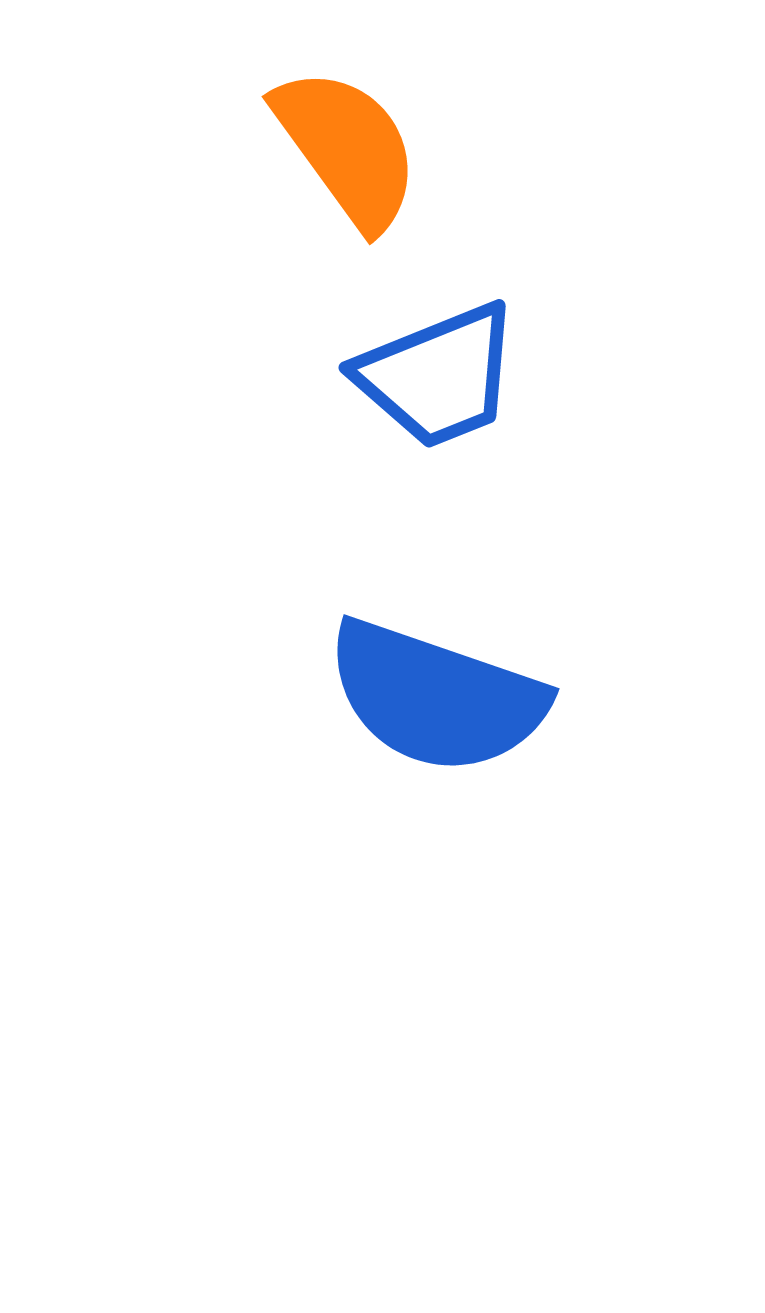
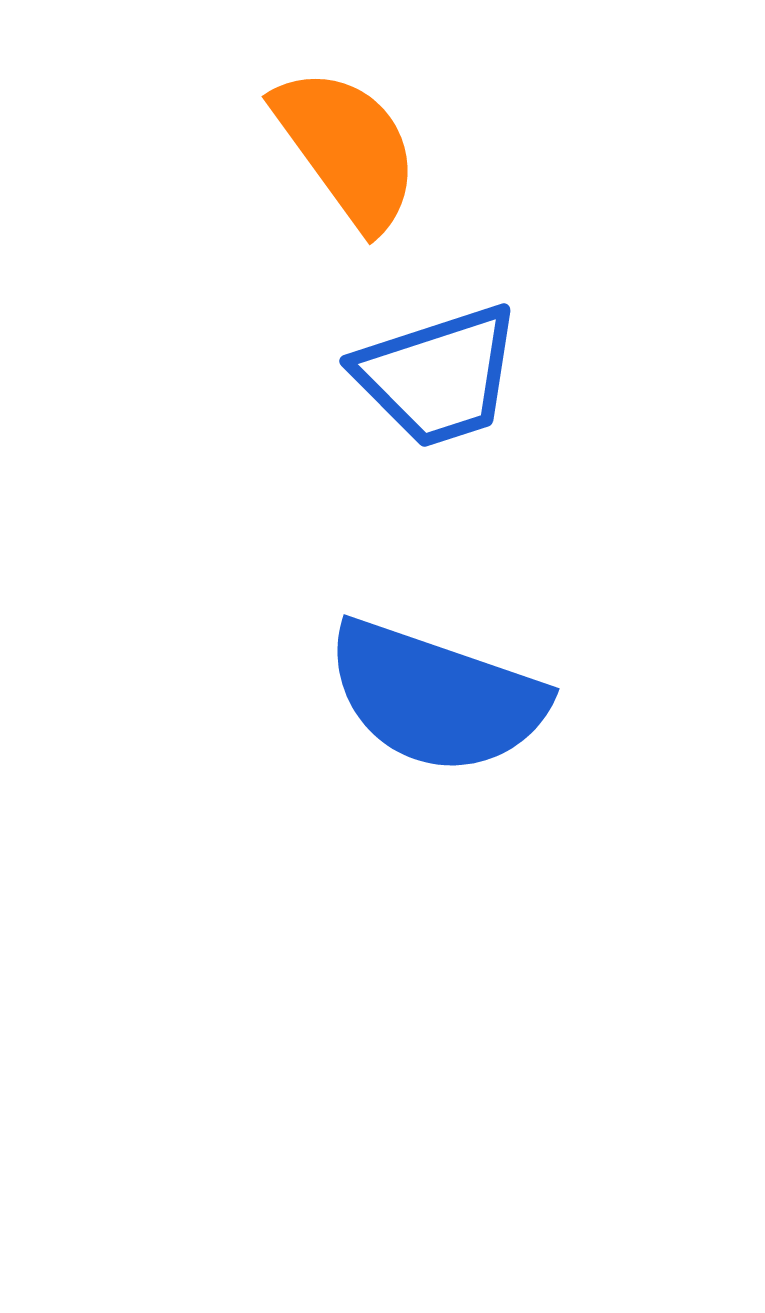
blue trapezoid: rotated 4 degrees clockwise
